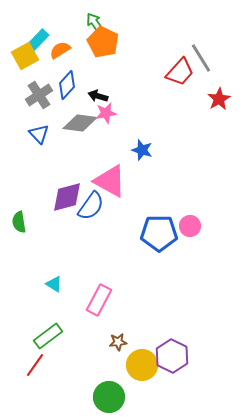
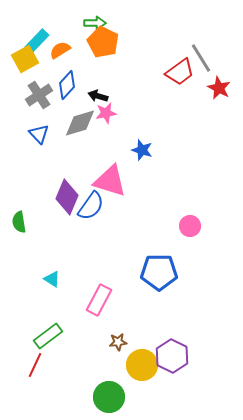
green arrow: rotated 125 degrees clockwise
yellow square: moved 3 px down
red trapezoid: rotated 12 degrees clockwise
red star: moved 11 px up; rotated 15 degrees counterclockwise
gray diamond: rotated 24 degrees counterclockwise
pink triangle: rotated 12 degrees counterclockwise
purple diamond: rotated 52 degrees counterclockwise
blue pentagon: moved 39 px down
cyan triangle: moved 2 px left, 5 px up
red line: rotated 10 degrees counterclockwise
